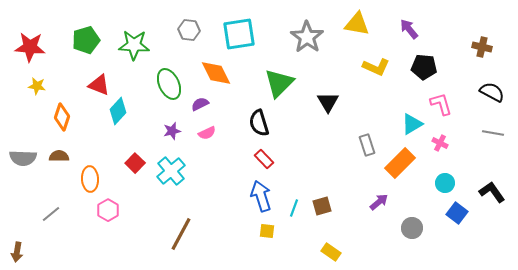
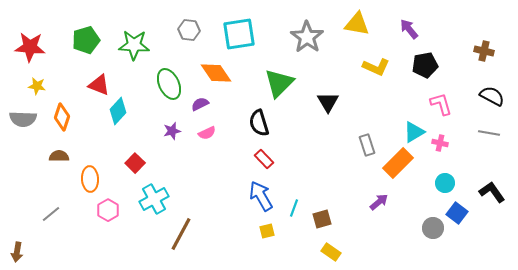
brown cross at (482, 47): moved 2 px right, 4 px down
black pentagon at (424, 67): moved 1 px right, 2 px up; rotated 15 degrees counterclockwise
orange diamond at (216, 73): rotated 8 degrees counterclockwise
black semicircle at (492, 92): moved 4 px down
cyan triangle at (412, 124): moved 2 px right, 8 px down
gray line at (493, 133): moved 4 px left
pink cross at (440, 143): rotated 14 degrees counterclockwise
gray semicircle at (23, 158): moved 39 px up
orange rectangle at (400, 163): moved 2 px left
cyan cross at (171, 171): moved 17 px left, 28 px down; rotated 12 degrees clockwise
blue arrow at (261, 196): rotated 12 degrees counterclockwise
brown square at (322, 206): moved 13 px down
gray circle at (412, 228): moved 21 px right
yellow square at (267, 231): rotated 21 degrees counterclockwise
